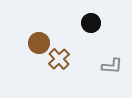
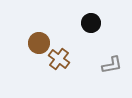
brown cross: rotated 10 degrees counterclockwise
gray L-shape: moved 1 px up; rotated 15 degrees counterclockwise
